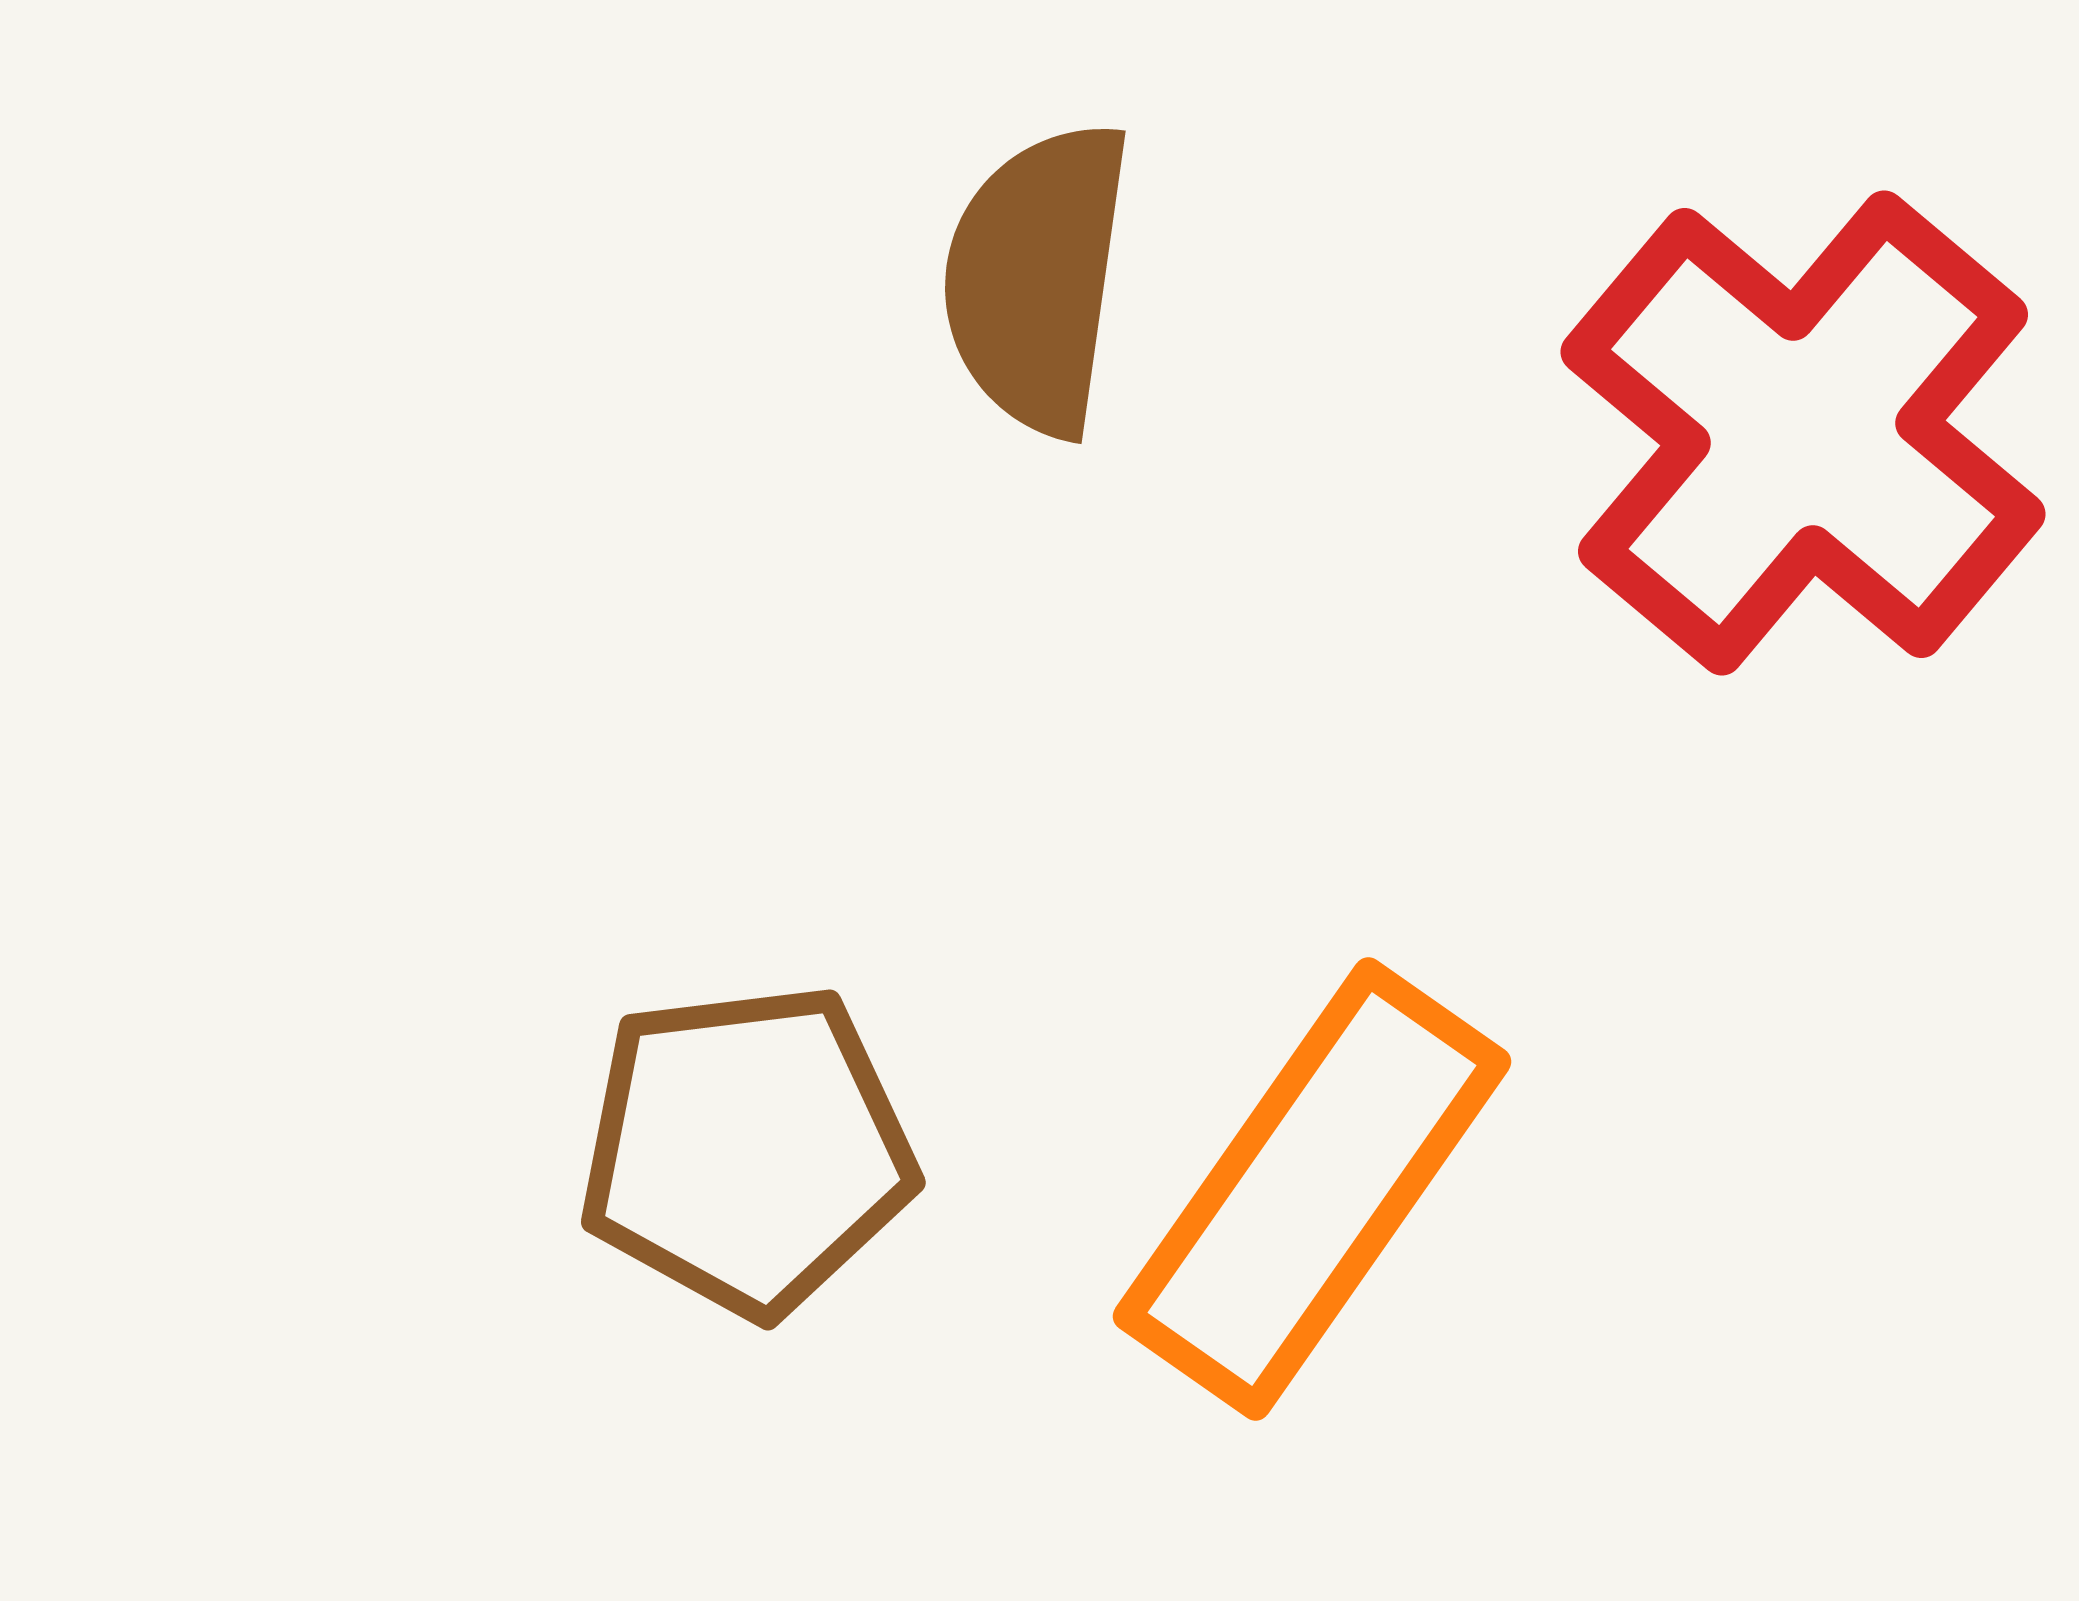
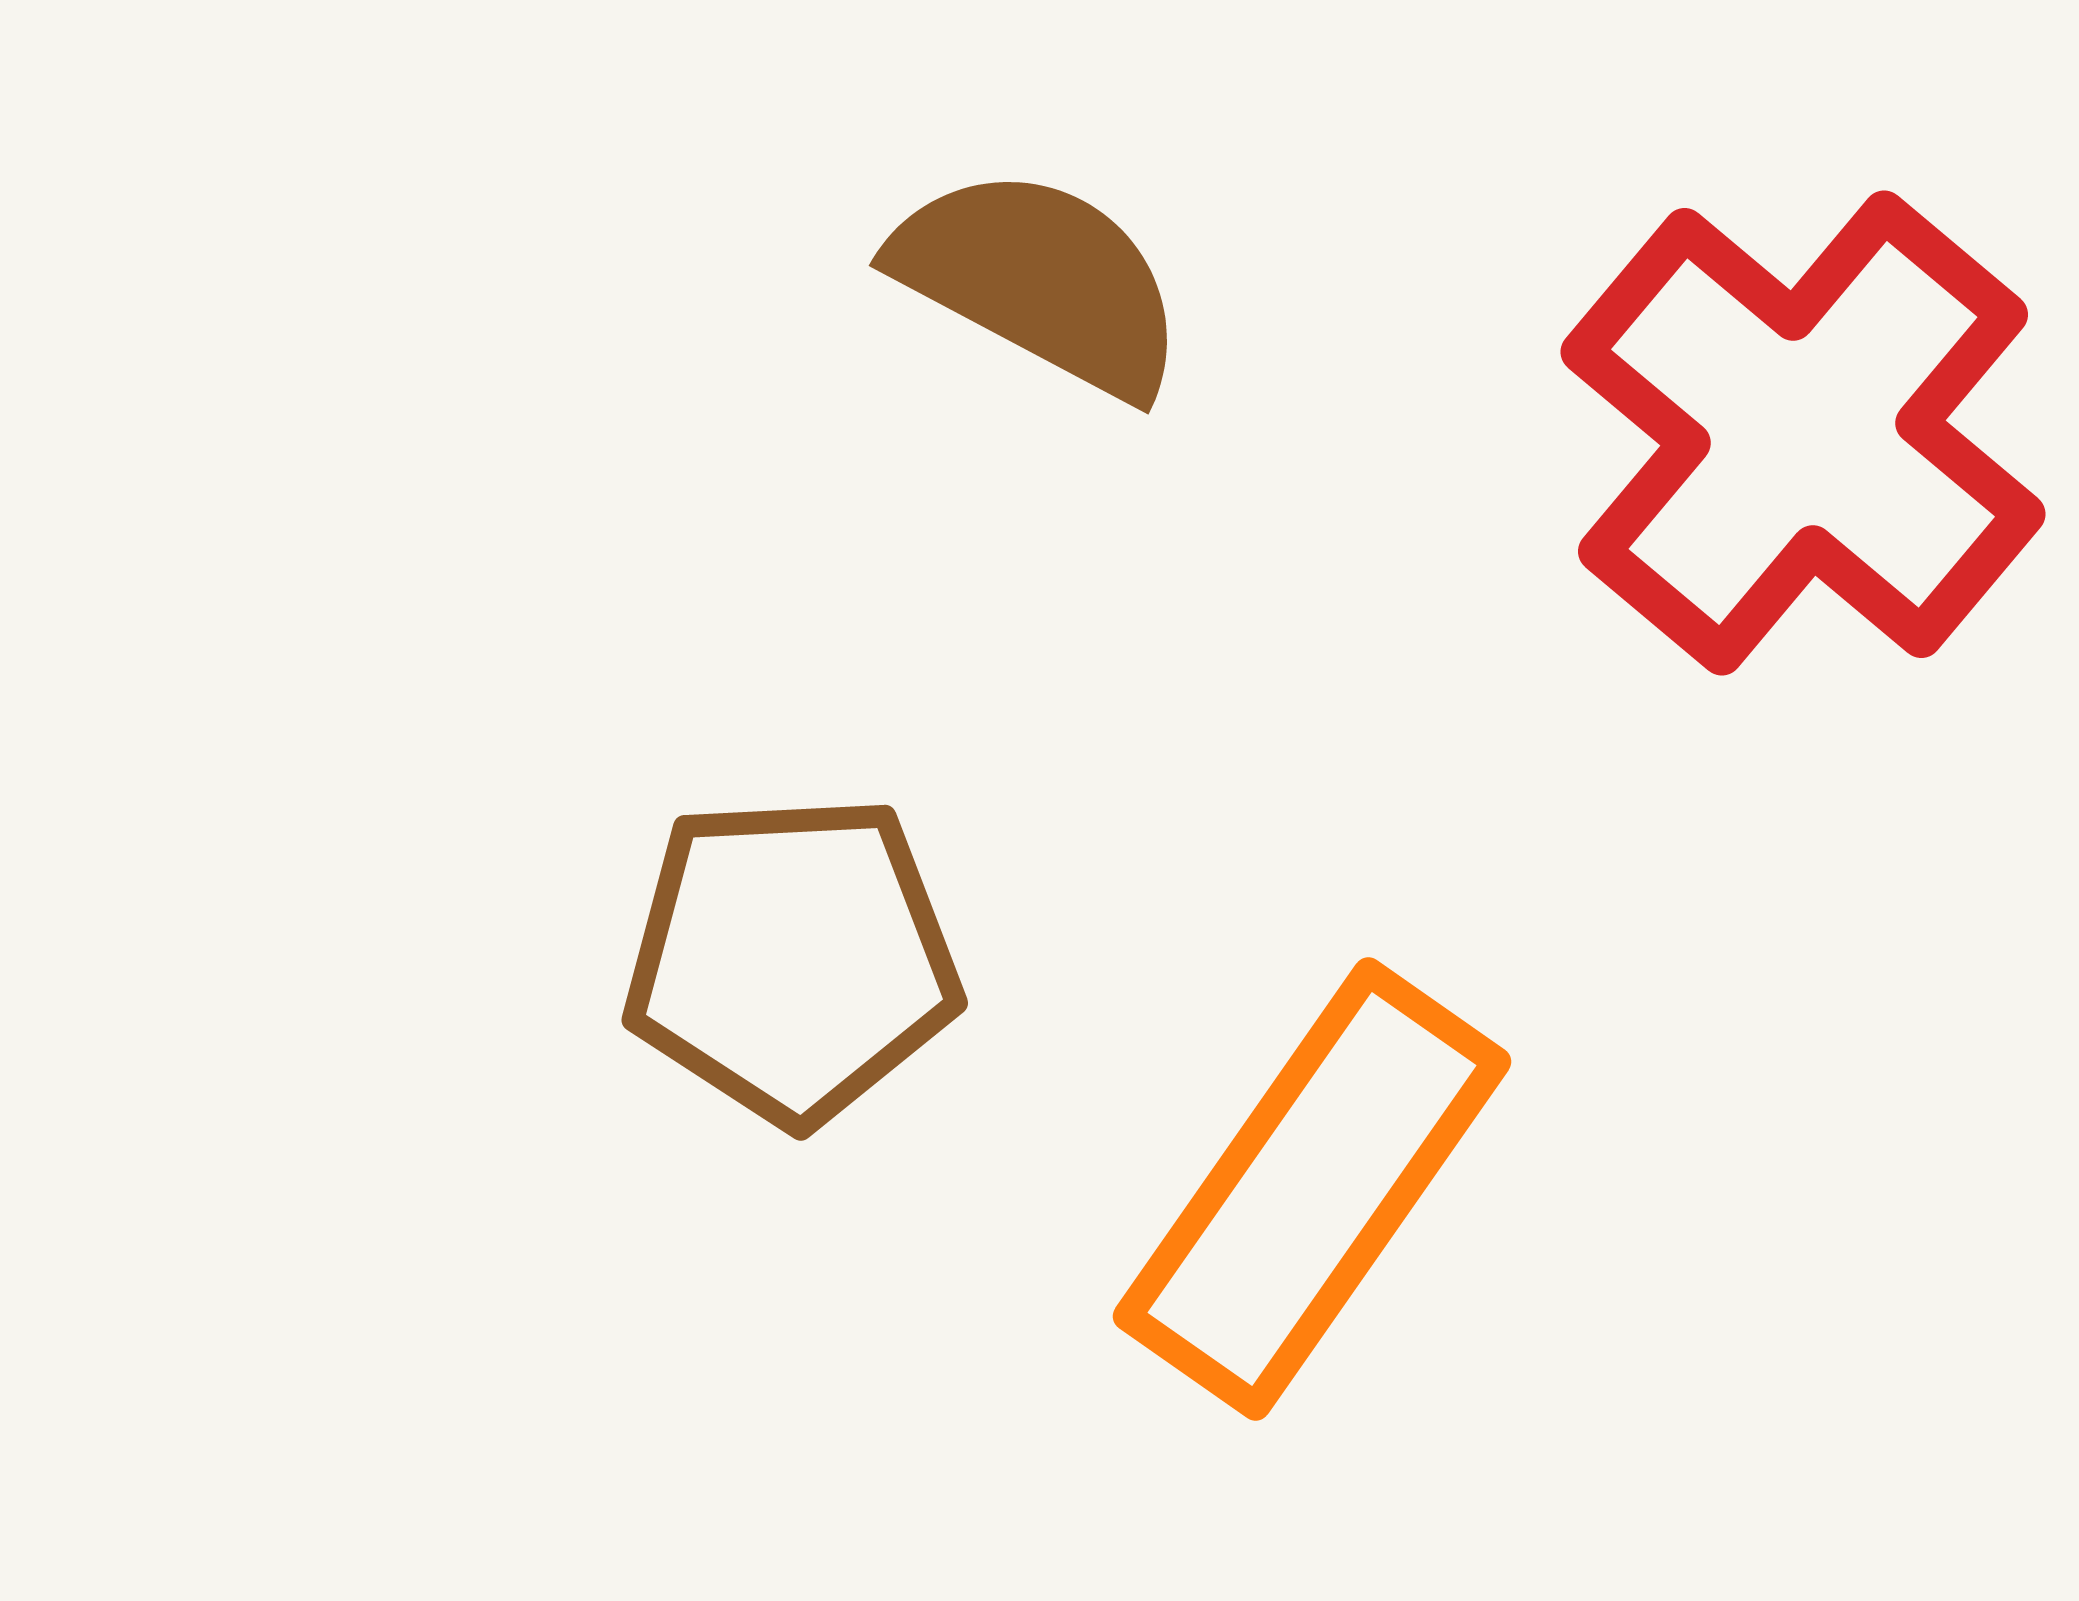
brown semicircle: moved 3 px right, 3 px down; rotated 110 degrees clockwise
brown pentagon: moved 45 px right, 191 px up; rotated 4 degrees clockwise
